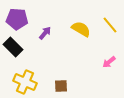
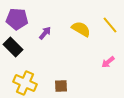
pink arrow: moved 1 px left
yellow cross: moved 1 px down
